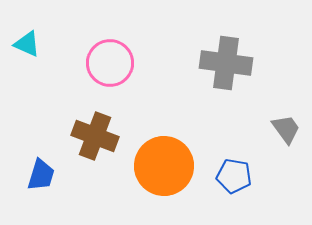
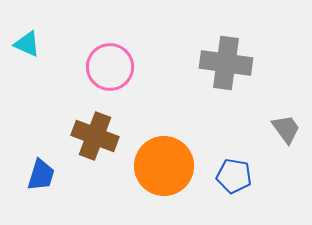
pink circle: moved 4 px down
